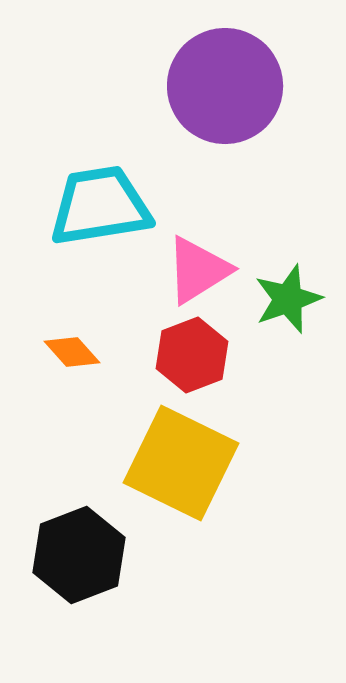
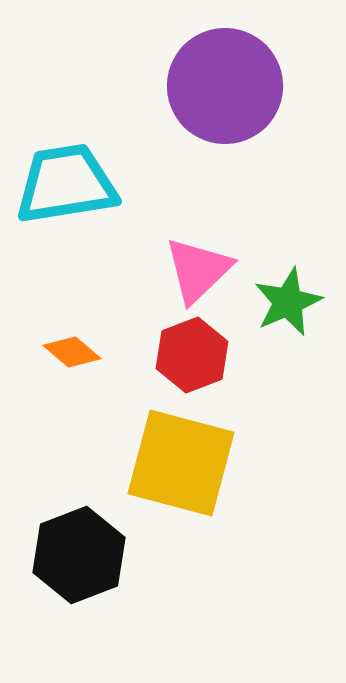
cyan trapezoid: moved 34 px left, 22 px up
pink triangle: rotated 12 degrees counterclockwise
green star: moved 3 px down; rotated 4 degrees counterclockwise
orange diamond: rotated 8 degrees counterclockwise
yellow square: rotated 11 degrees counterclockwise
